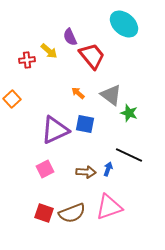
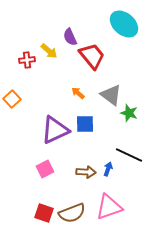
blue square: rotated 12 degrees counterclockwise
